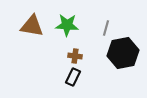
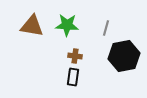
black hexagon: moved 1 px right, 3 px down
black rectangle: rotated 18 degrees counterclockwise
